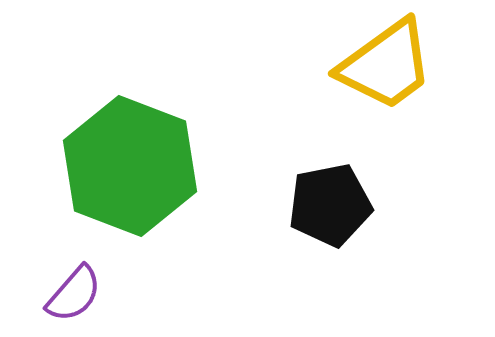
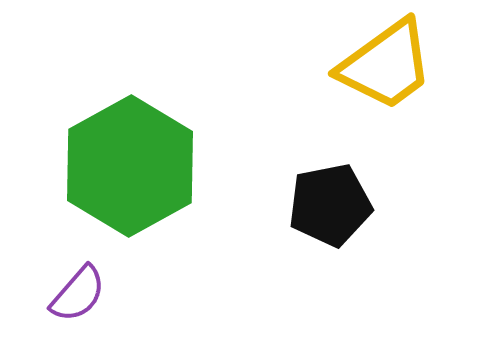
green hexagon: rotated 10 degrees clockwise
purple semicircle: moved 4 px right
